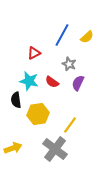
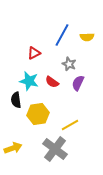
yellow semicircle: rotated 40 degrees clockwise
yellow line: rotated 24 degrees clockwise
